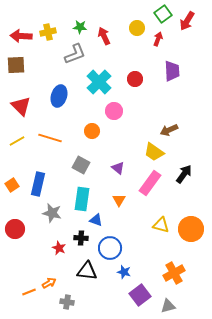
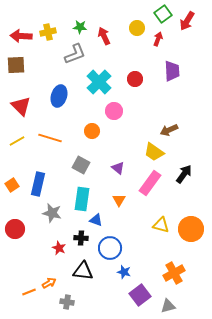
black triangle at (87, 271): moved 4 px left
